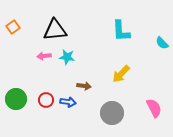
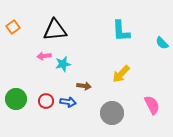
cyan star: moved 4 px left, 7 px down; rotated 21 degrees counterclockwise
red circle: moved 1 px down
pink semicircle: moved 2 px left, 3 px up
